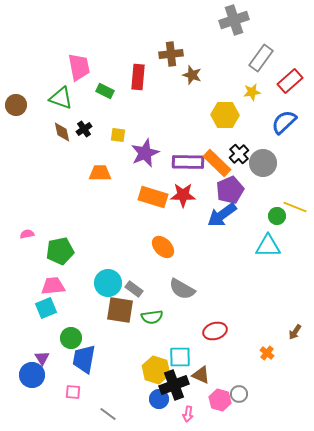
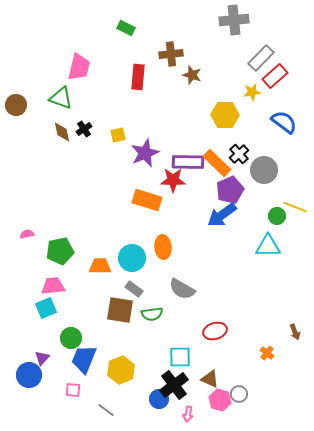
gray cross at (234, 20): rotated 12 degrees clockwise
gray rectangle at (261, 58): rotated 8 degrees clockwise
pink trapezoid at (79, 67): rotated 24 degrees clockwise
red rectangle at (290, 81): moved 15 px left, 5 px up
green rectangle at (105, 91): moved 21 px right, 63 px up
blue semicircle at (284, 122): rotated 80 degrees clockwise
yellow square at (118, 135): rotated 21 degrees counterclockwise
gray circle at (263, 163): moved 1 px right, 7 px down
orange trapezoid at (100, 173): moved 93 px down
red star at (183, 195): moved 10 px left, 15 px up
orange rectangle at (153, 197): moved 6 px left, 3 px down
orange ellipse at (163, 247): rotated 40 degrees clockwise
cyan circle at (108, 283): moved 24 px right, 25 px up
green semicircle at (152, 317): moved 3 px up
brown arrow at (295, 332): rotated 56 degrees counterclockwise
purple triangle at (42, 358): rotated 14 degrees clockwise
blue trapezoid at (84, 359): rotated 12 degrees clockwise
yellow hexagon at (156, 370): moved 35 px left; rotated 20 degrees clockwise
blue circle at (32, 375): moved 3 px left
brown triangle at (201, 375): moved 9 px right, 4 px down
black cross at (174, 385): rotated 16 degrees counterclockwise
pink square at (73, 392): moved 2 px up
gray line at (108, 414): moved 2 px left, 4 px up
